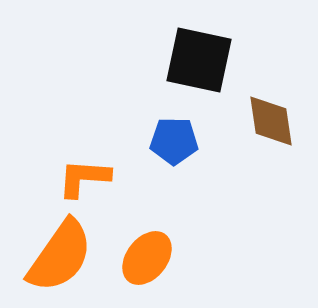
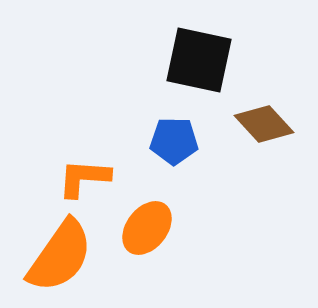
brown diamond: moved 7 px left, 3 px down; rotated 34 degrees counterclockwise
orange ellipse: moved 30 px up
